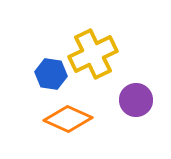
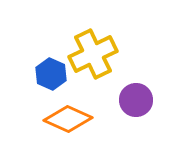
blue hexagon: rotated 16 degrees clockwise
